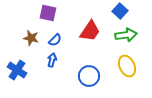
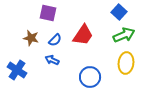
blue square: moved 1 px left, 1 px down
red trapezoid: moved 7 px left, 4 px down
green arrow: moved 2 px left; rotated 15 degrees counterclockwise
blue arrow: rotated 80 degrees counterclockwise
yellow ellipse: moved 1 px left, 3 px up; rotated 30 degrees clockwise
blue circle: moved 1 px right, 1 px down
